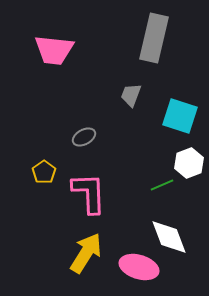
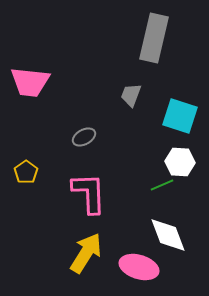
pink trapezoid: moved 24 px left, 32 px down
white hexagon: moved 9 px left, 1 px up; rotated 24 degrees clockwise
yellow pentagon: moved 18 px left
white diamond: moved 1 px left, 2 px up
